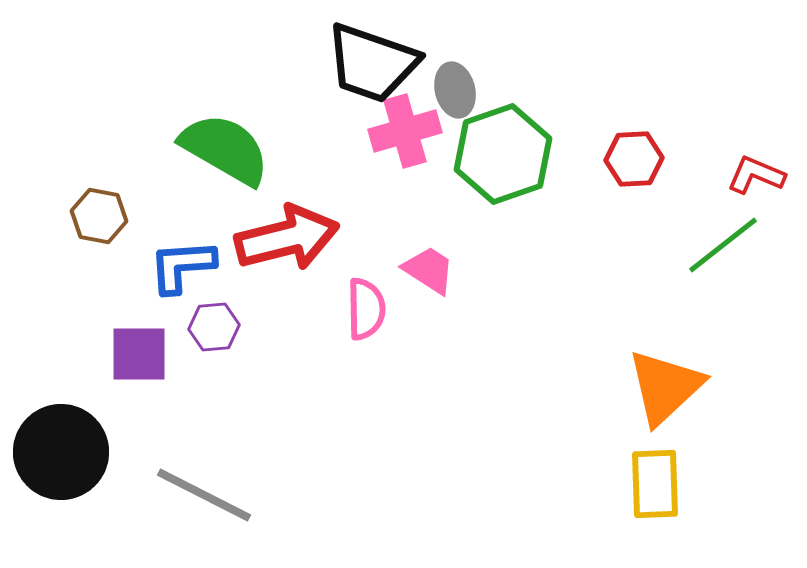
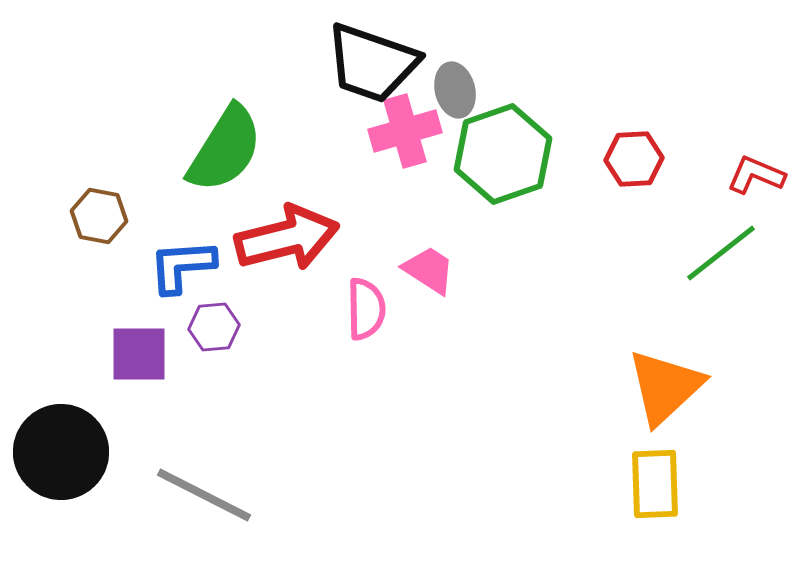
green semicircle: rotated 92 degrees clockwise
green line: moved 2 px left, 8 px down
